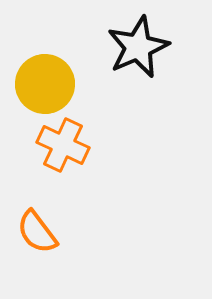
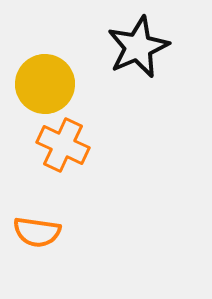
orange semicircle: rotated 45 degrees counterclockwise
